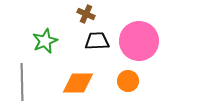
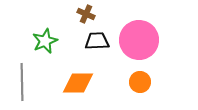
pink circle: moved 1 px up
orange circle: moved 12 px right, 1 px down
